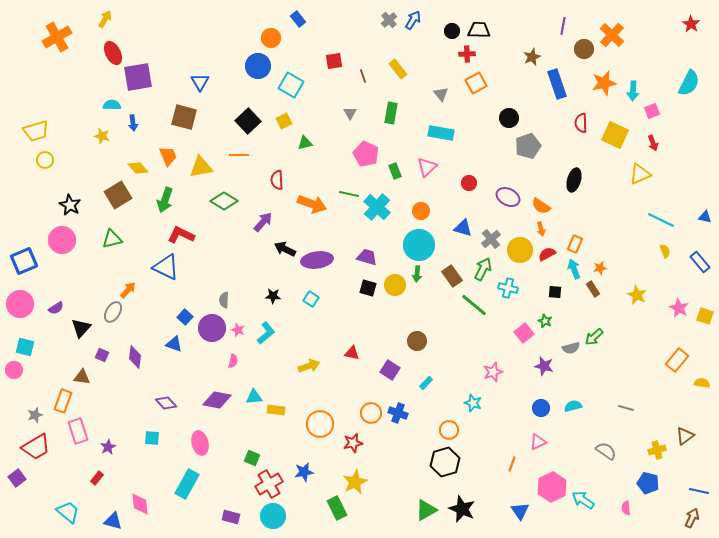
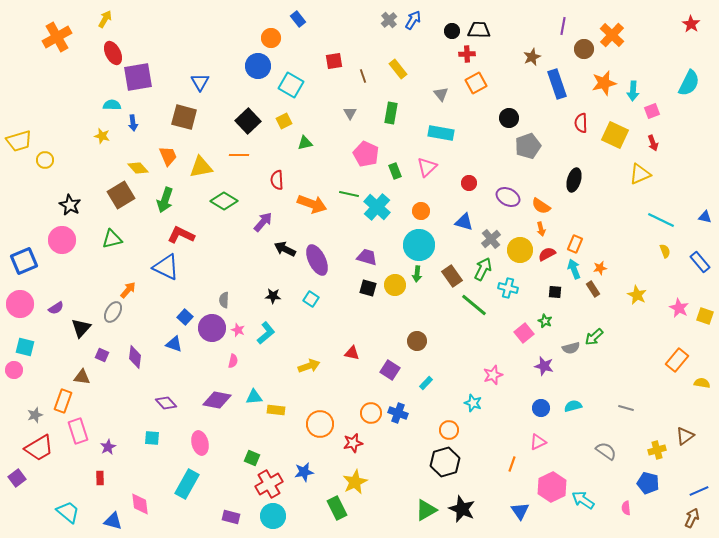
yellow trapezoid at (36, 131): moved 17 px left, 10 px down
brown square at (118, 195): moved 3 px right
blue triangle at (463, 228): moved 1 px right, 6 px up
purple ellipse at (317, 260): rotated 72 degrees clockwise
pink star at (493, 372): moved 3 px down
red trapezoid at (36, 447): moved 3 px right, 1 px down
red rectangle at (97, 478): moved 3 px right; rotated 40 degrees counterclockwise
blue line at (699, 491): rotated 36 degrees counterclockwise
